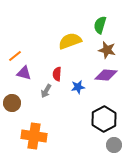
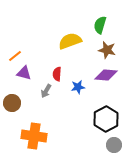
black hexagon: moved 2 px right
